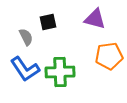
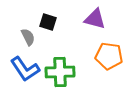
black square: rotated 30 degrees clockwise
gray semicircle: moved 2 px right
orange pentagon: rotated 16 degrees clockwise
